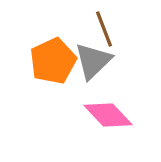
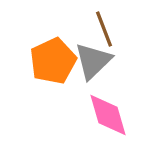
pink diamond: rotated 27 degrees clockwise
